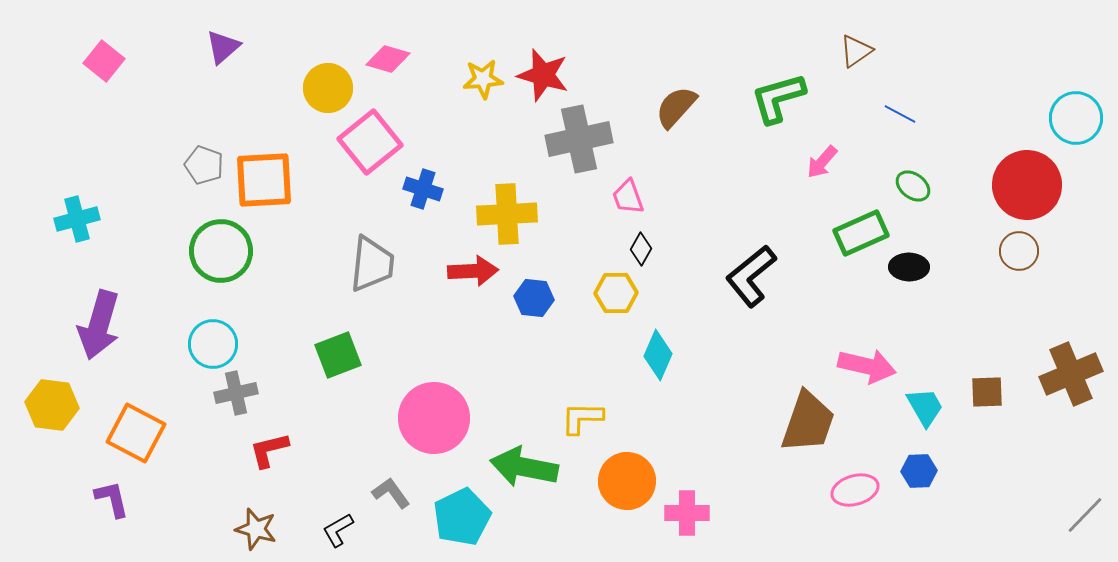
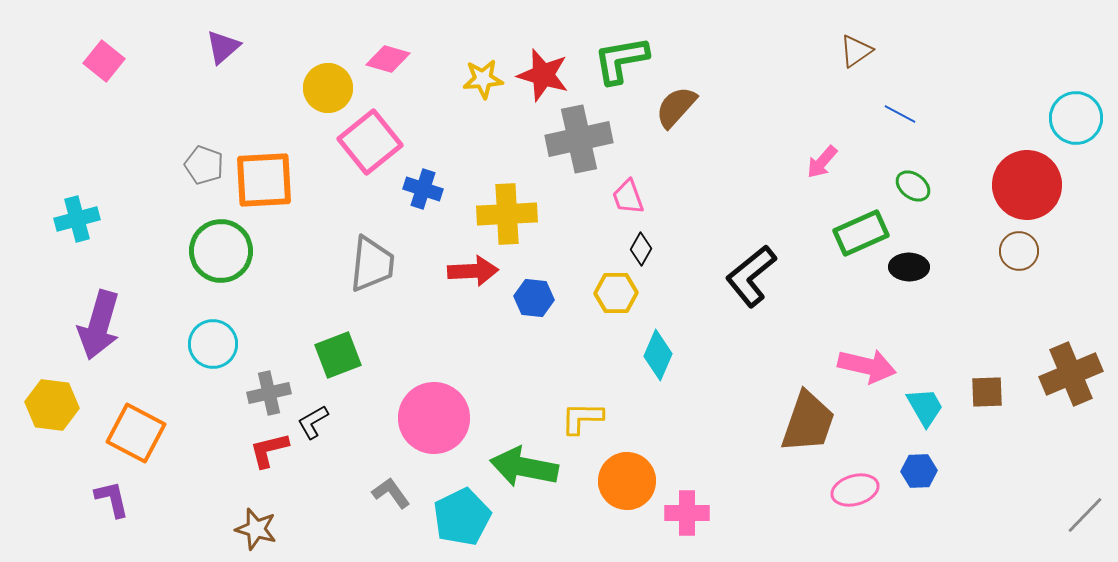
green L-shape at (778, 98): moved 157 px left, 38 px up; rotated 6 degrees clockwise
gray cross at (236, 393): moved 33 px right
black L-shape at (338, 530): moved 25 px left, 108 px up
